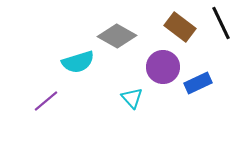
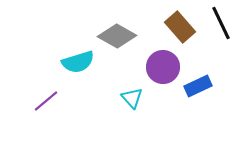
brown rectangle: rotated 12 degrees clockwise
blue rectangle: moved 3 px down
